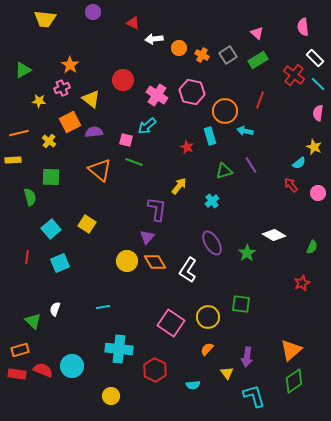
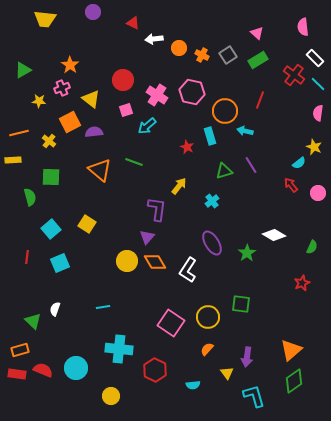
pink square at (126, 140): moved 30 px up; rotated 32 degrees counterclockwise
cyan circle at (72, 366): moved 4 px right, 2 px down
